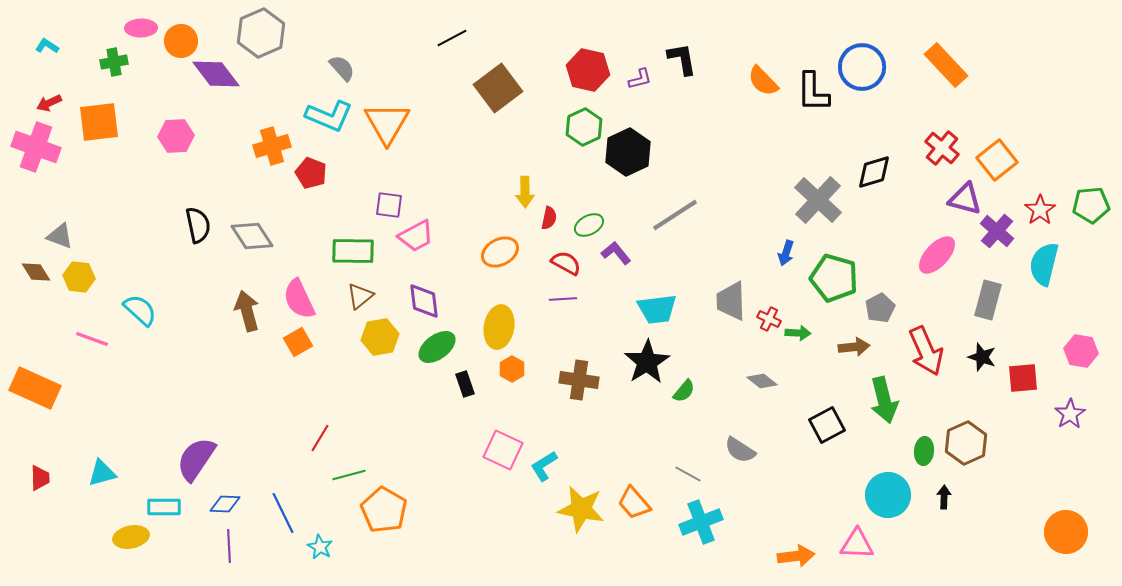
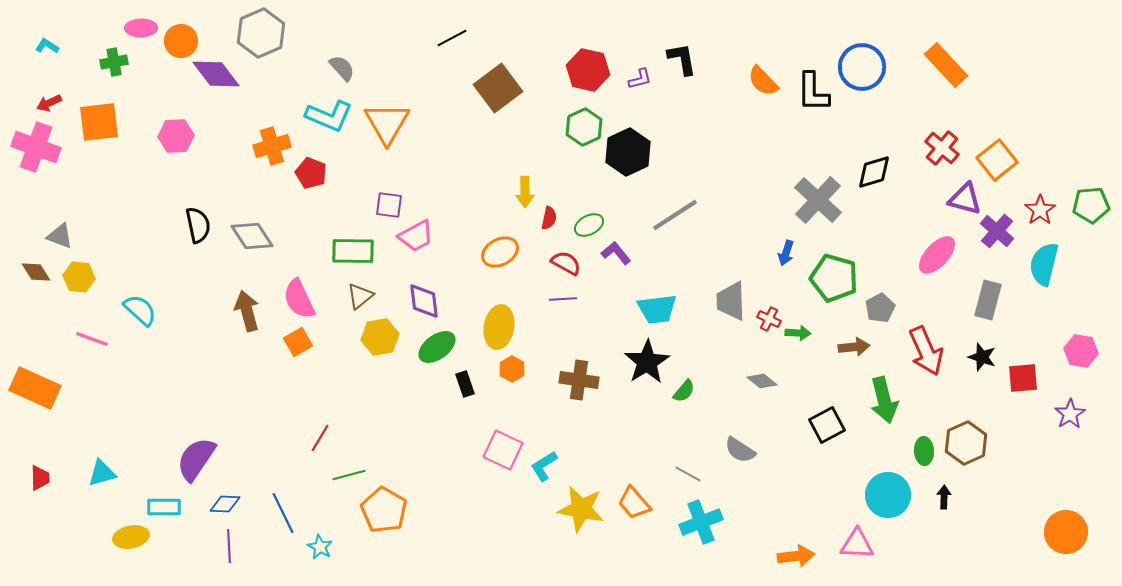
green ellipse at (924, 451): rotated 8 degrees counterclockwise
